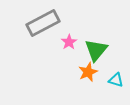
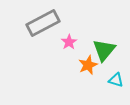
green triangle: moved 8 px right
orange star: moved 7 px up
